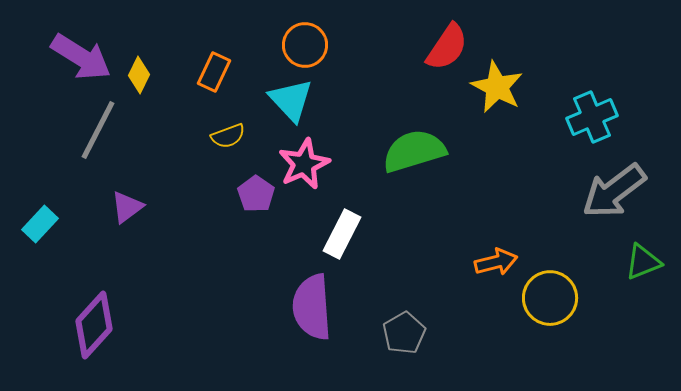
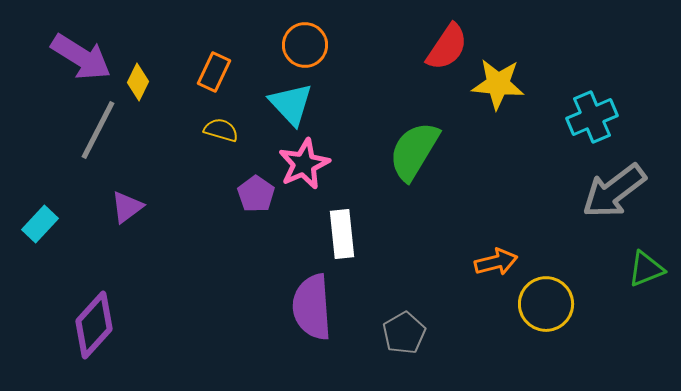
yellow diamond: moved 1 px left, 7 px down
yellow star: moved 1 px right, 3 px up; rotated 22 degrees counterclockwise
cyan triangle: moved 4 px down
yellow semicircle: moved 7 px left, 6 px up; rotated 144 degrees counterclockwise
green semicircle: rotated 42 degrees counterclockwise
white rectangle: rotated 33 degrees counterclockwise
green triangle: moved 3 px right, 7 px down
yellow circle: moved 4 px left, 6 px down
